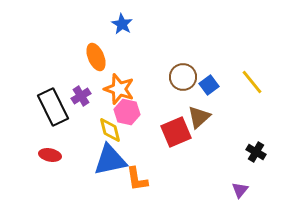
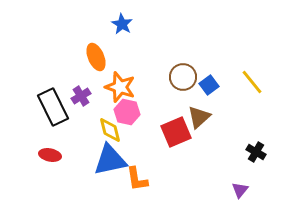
orange star: moved 1 px right, 2 px up
